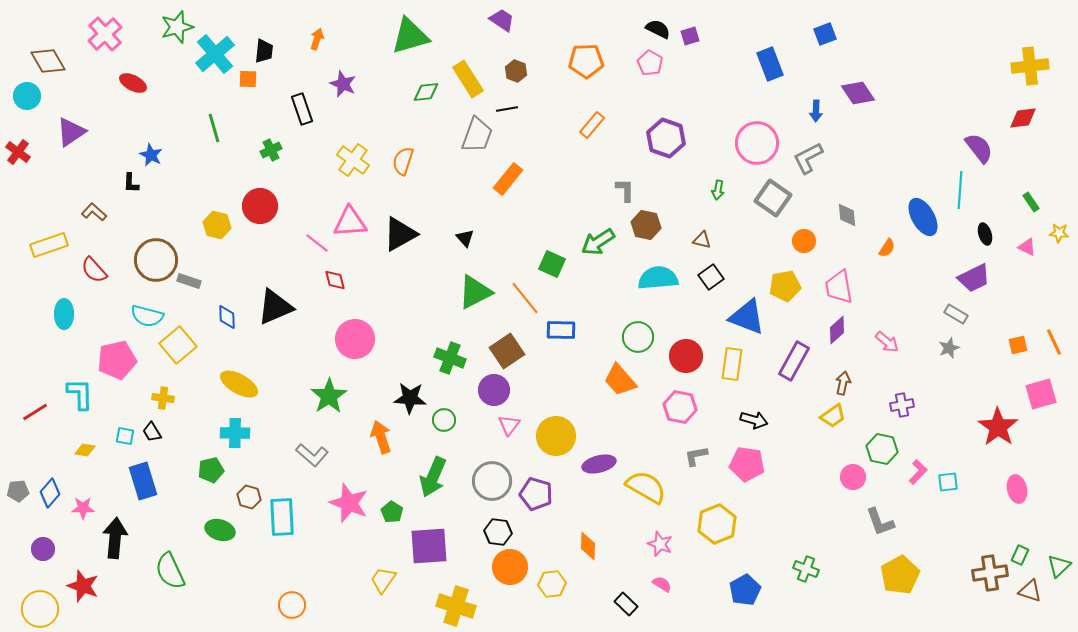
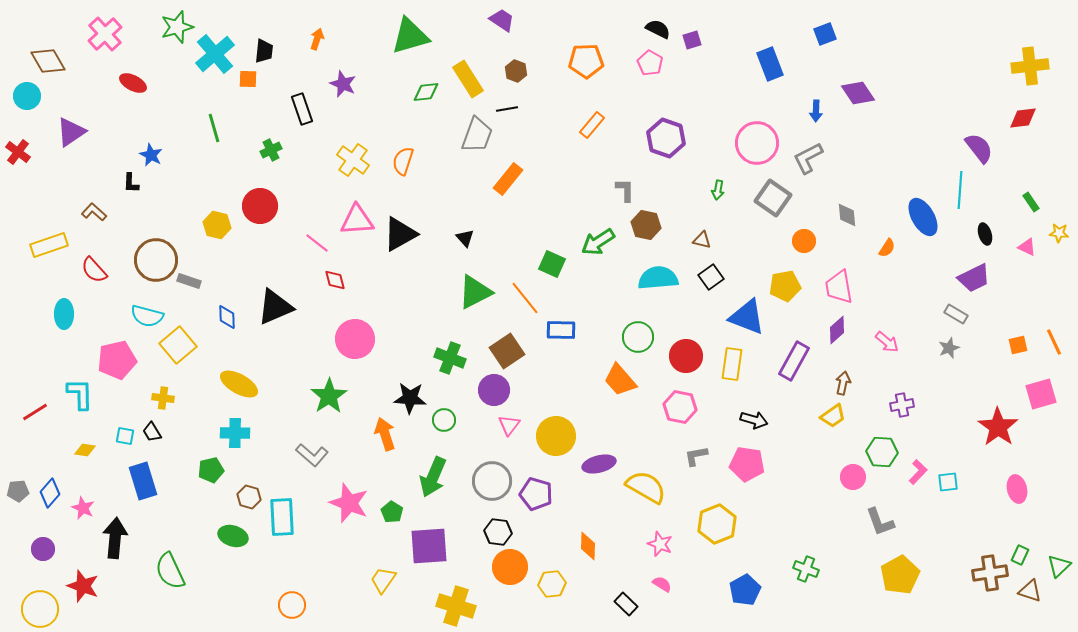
purple square at (690, 36): moved 2 px right, 4 px down
pink triangle at (350, 222): moved 7 px right, 2 px up
orange arrow at (381, 437): moved 4 px right, 3 px up
green hexagon at (882, 449): moved 3 px down; rotated 8 degrees counterclockwise
pink star at (83, 508): rotated 25 degrees clockwise
green ellipse at (220, 530): moved 13 px right, 6 px down
